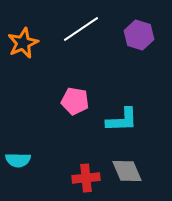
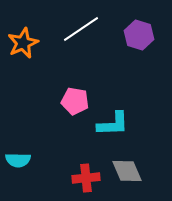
cyan L-shape: moved 9 px left, 4 px down
